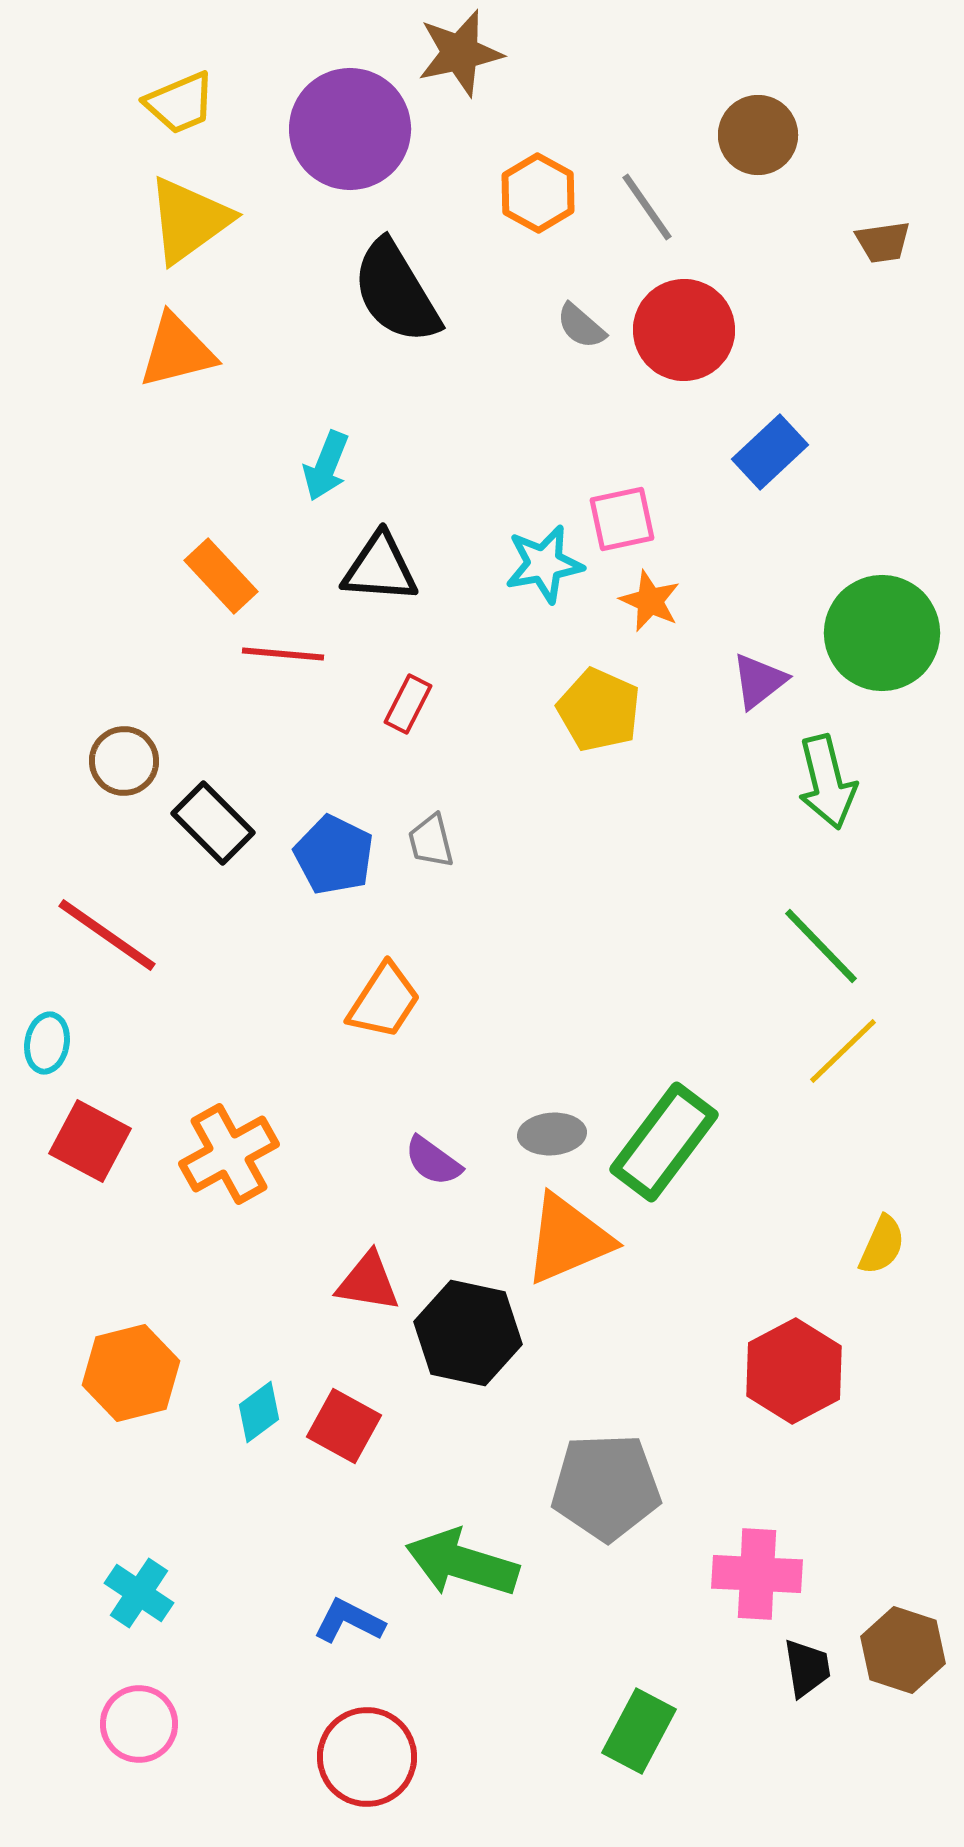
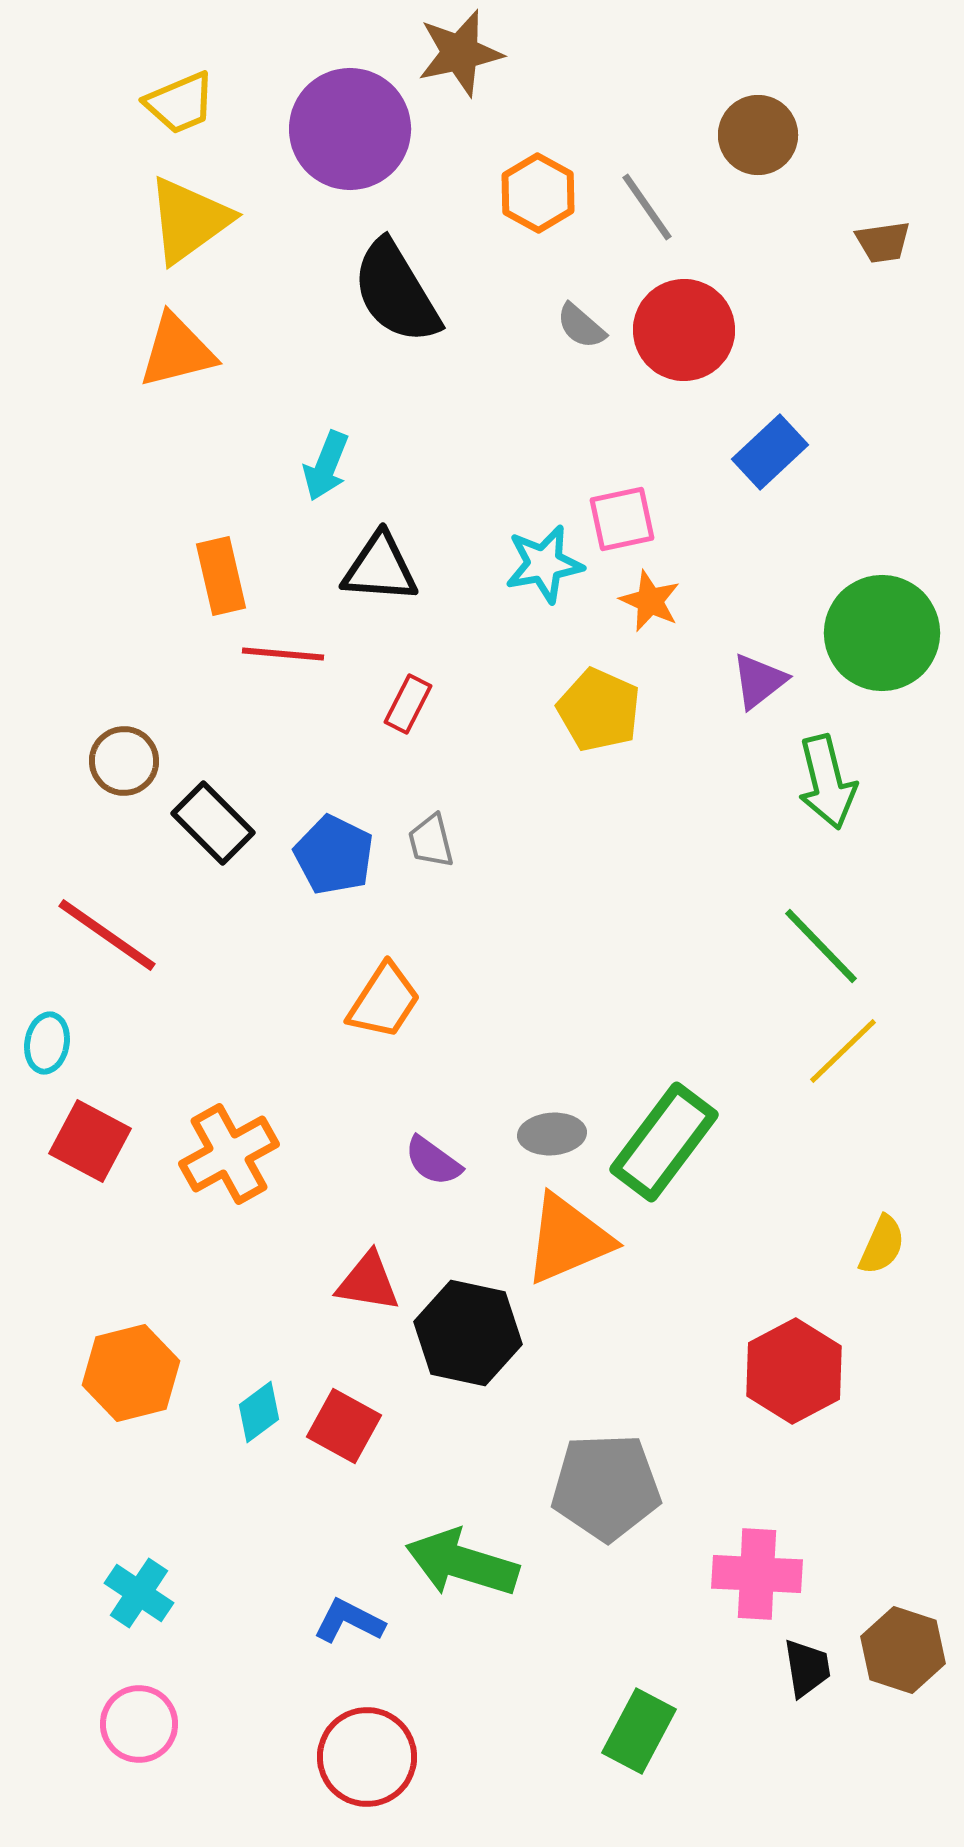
orange rectangle at (221, 576): rotated 30 degrees clockwise
